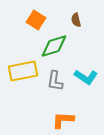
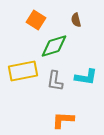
cyan L-shape: rotated 25 degrees counterclockwise
